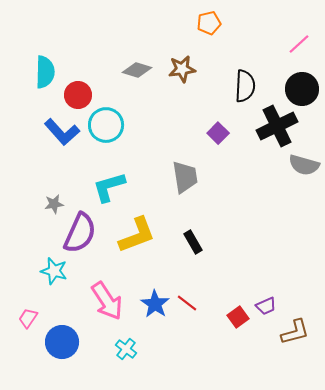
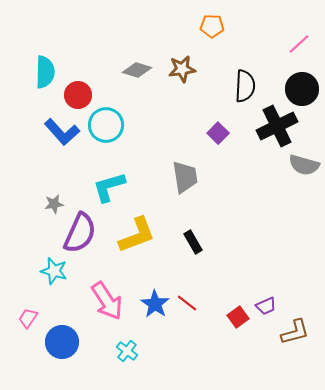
orange pentagon: moved 3 px right, 3 px down; rotated 15 degrees clockwise
cyan cross: moved 1 px right, 2 px down
